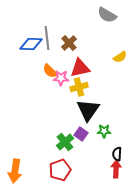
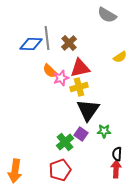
pink star: rotated 21 degrees counterclockwise
